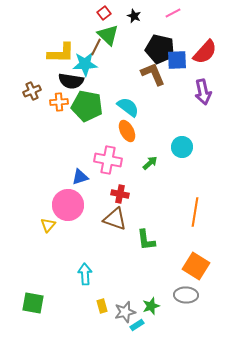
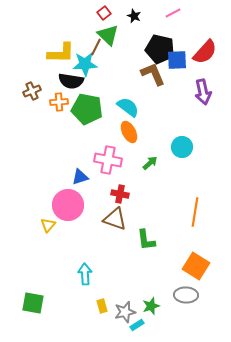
green pentagon: moved 3 px down
orange ellipse: moved 2 px right, 1 px down
